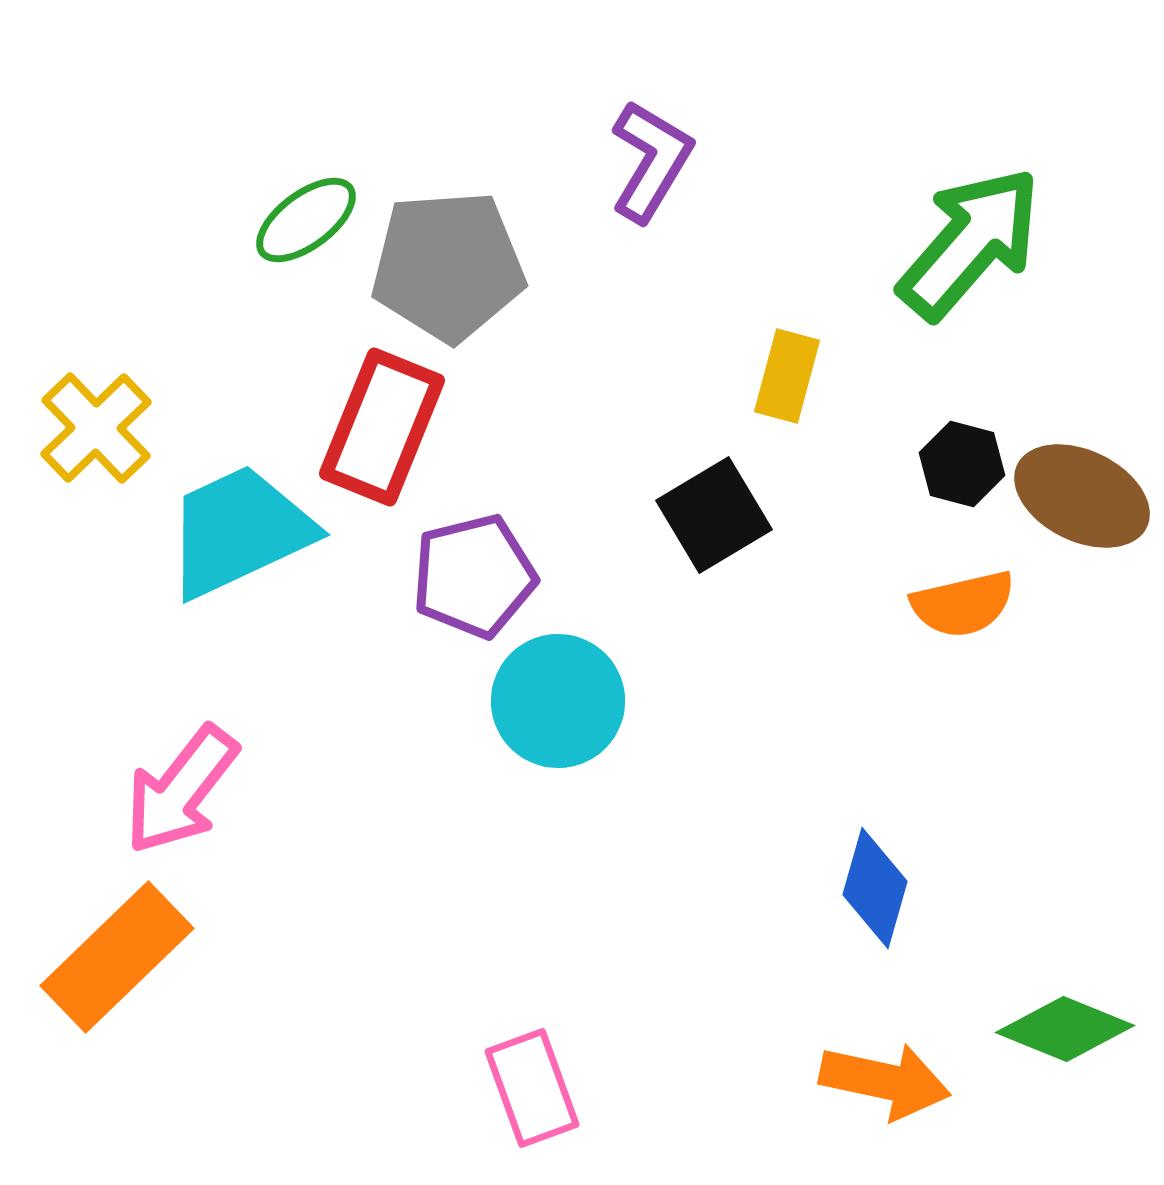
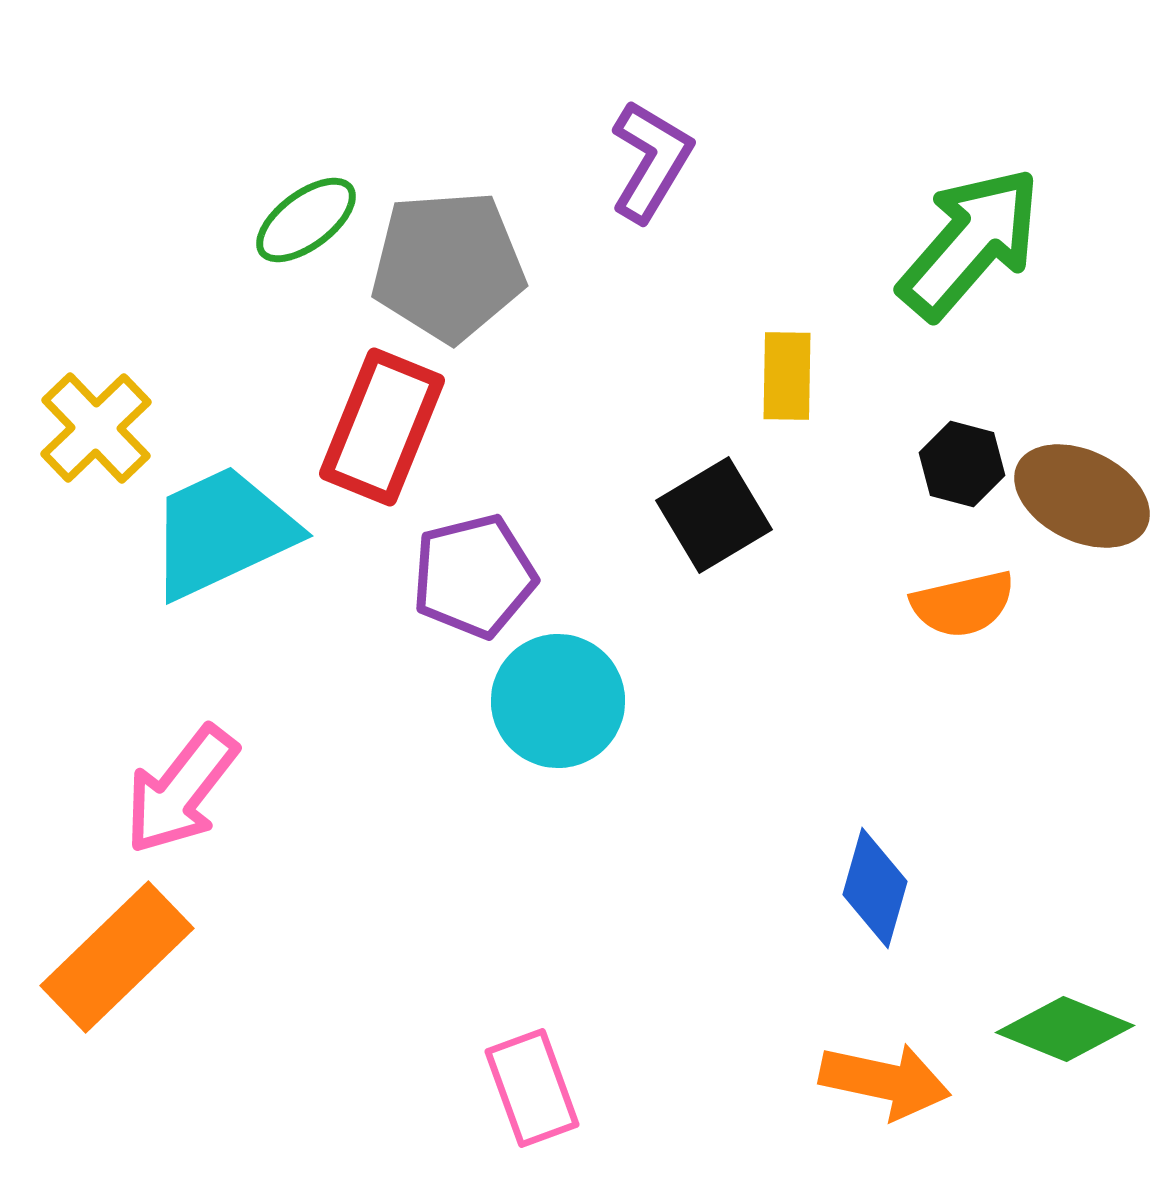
yellow rectangle: rotated 14 degrees counterclockwise
cyan trapezoid: moved 17 px left, 1 px down
